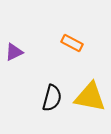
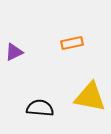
orange rectangle: rotated 40 degrees counterclockwise
black semicircle: moved 12 px left, 10 px down; rotated 100 degrees counterclockwise
